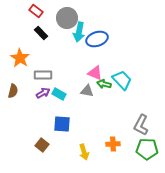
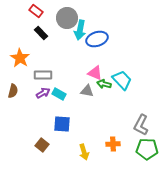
cyan arrow: moved 1 px right, 2 px up
